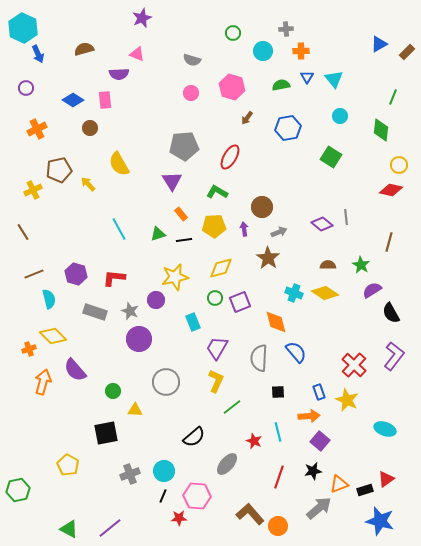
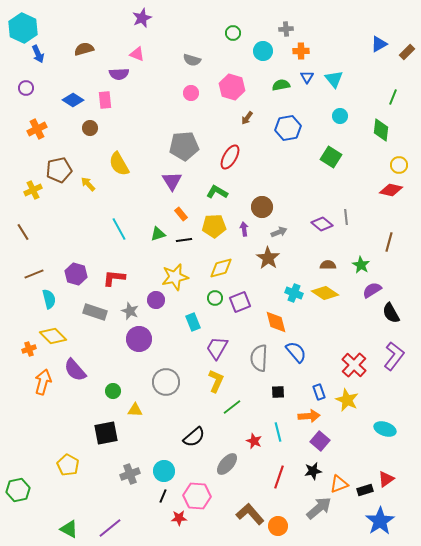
blue star at (380, 521): rotated 24 degrees clockwise
